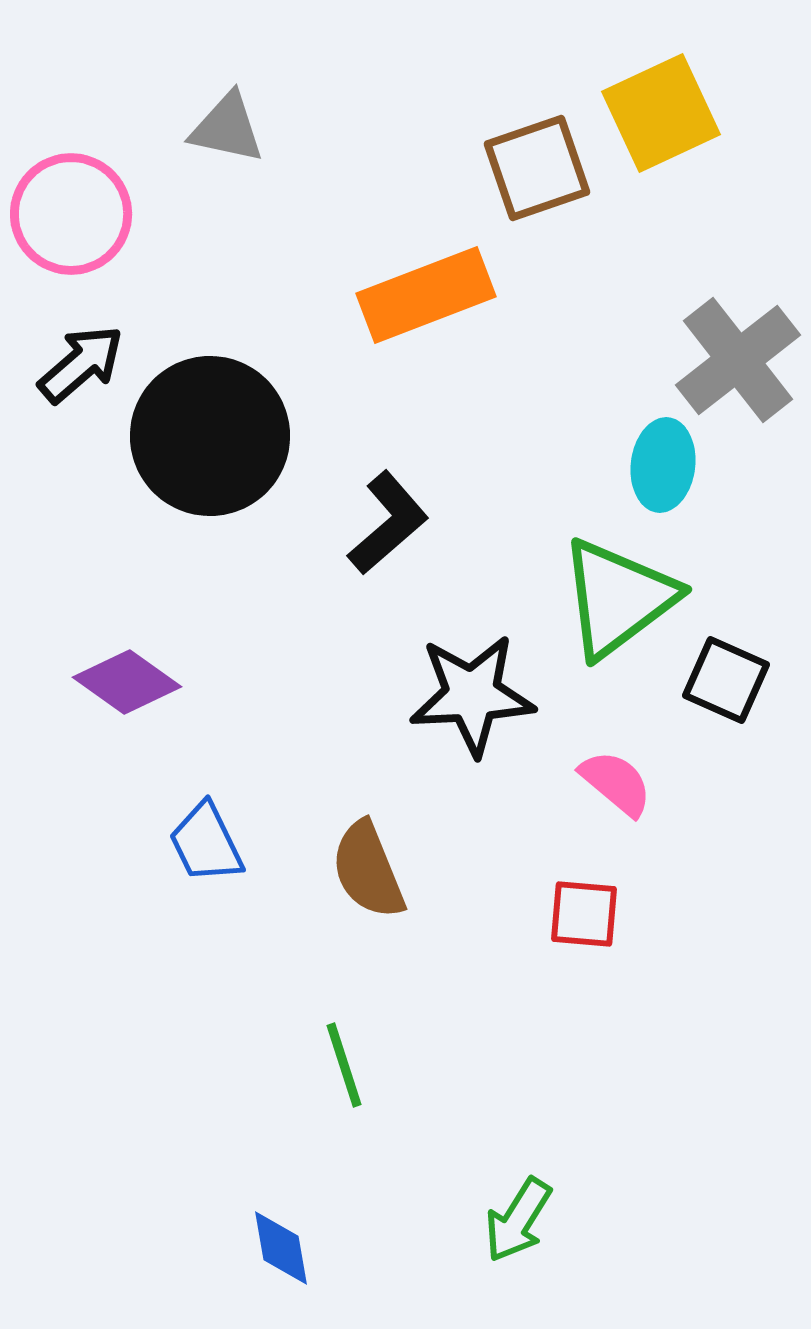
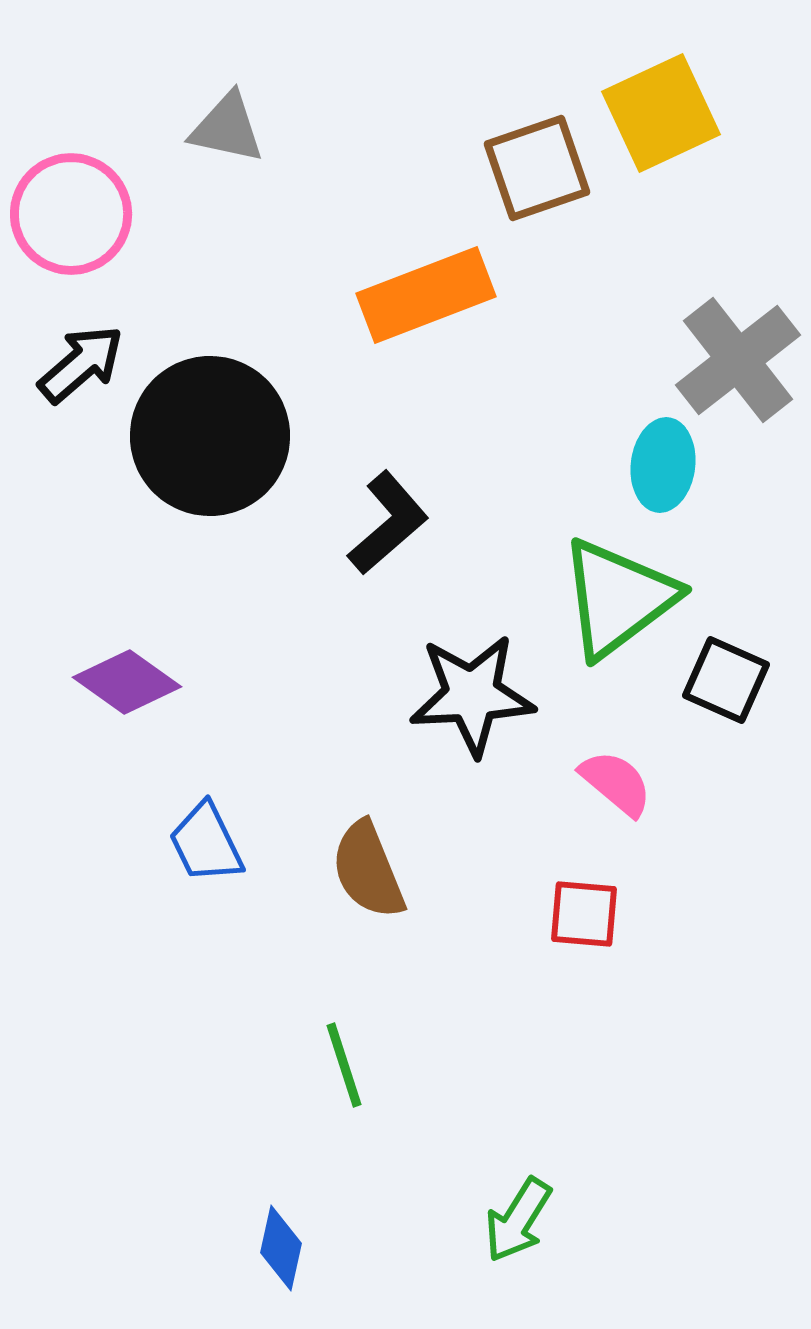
blue diamond: rotated 22 degrees clockwise
